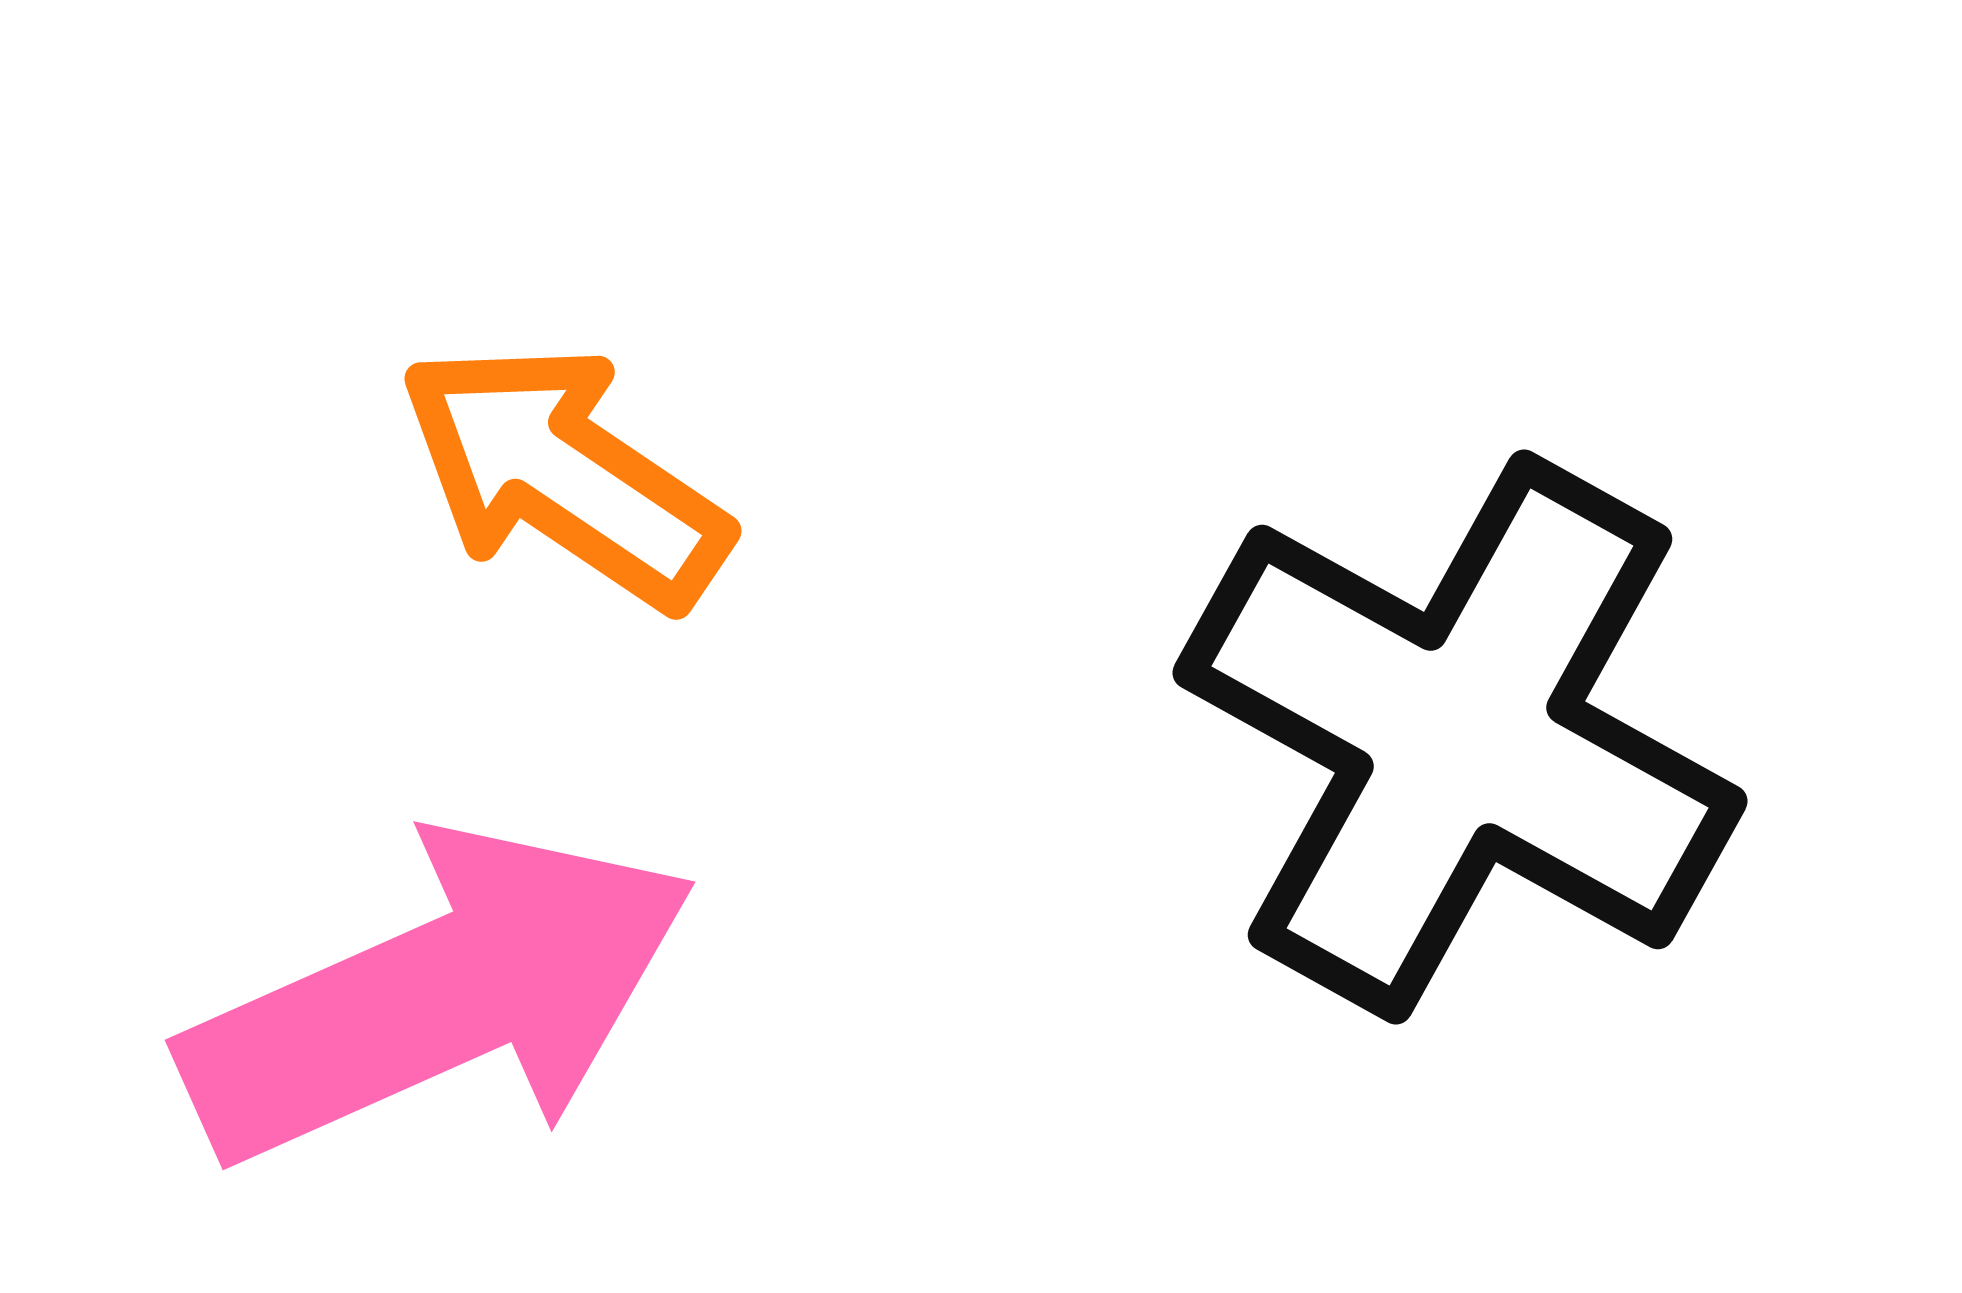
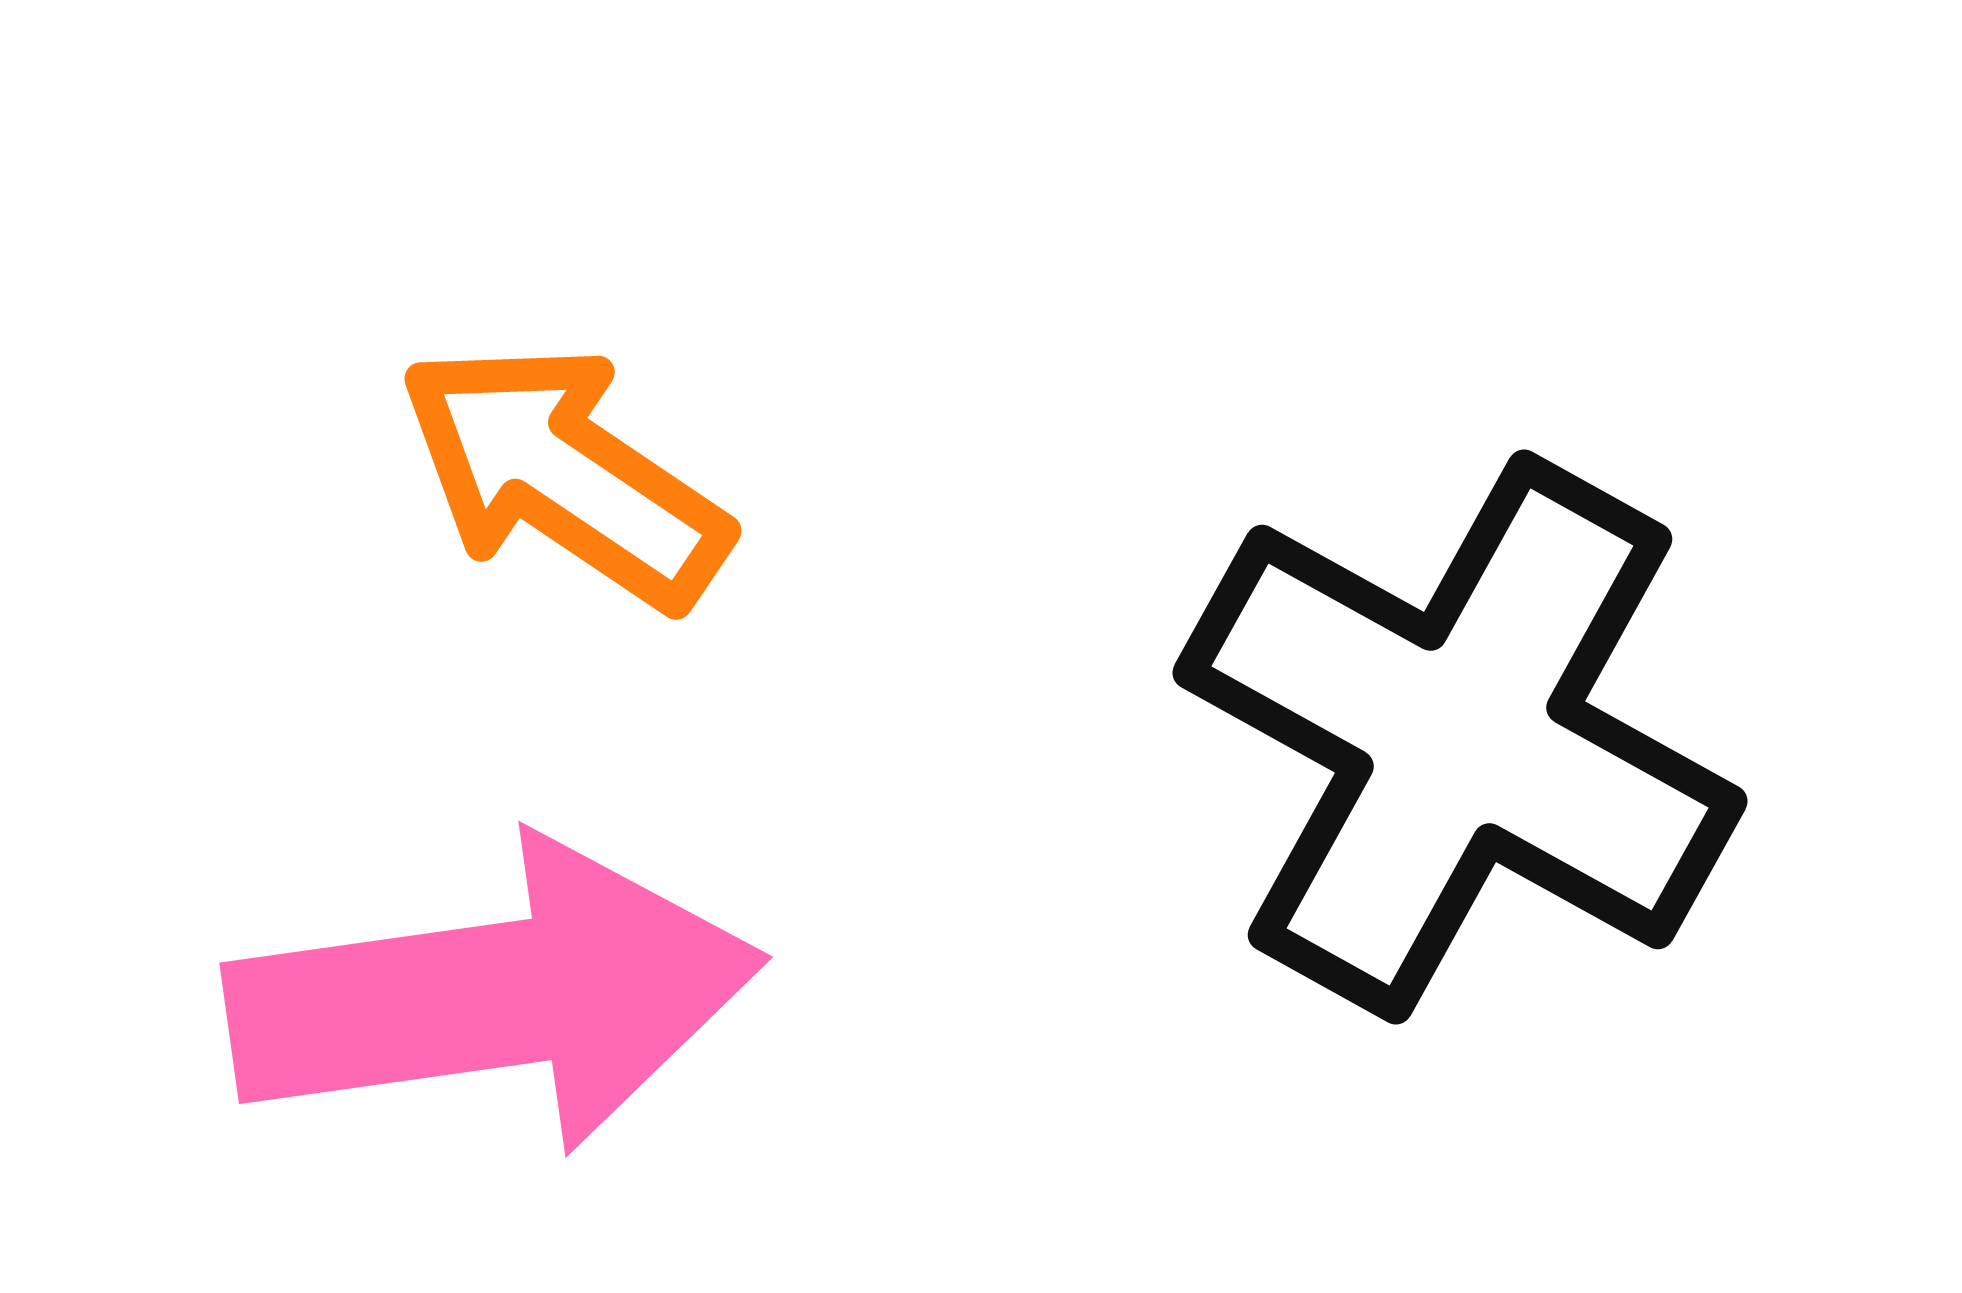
pink arrow: moved 56 px right; rotated 16 degrees clockwise
